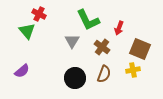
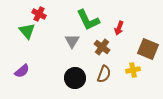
brown square: moved 8 px right
